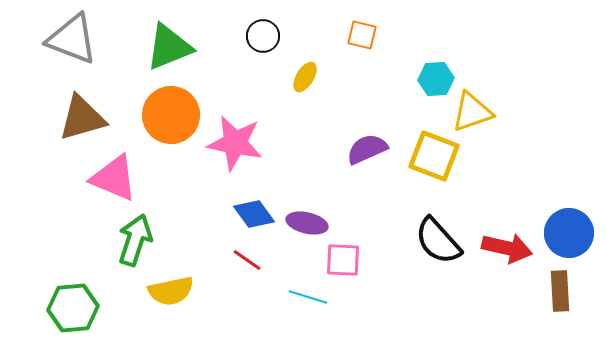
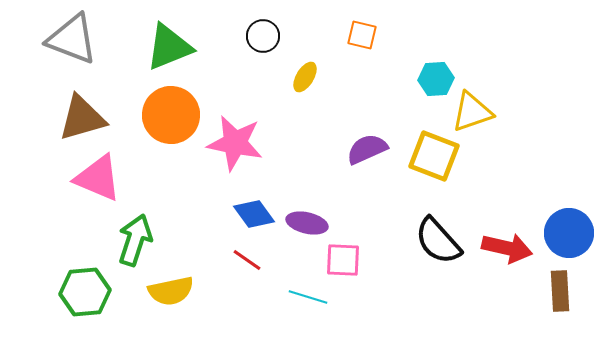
pink triangle: moved 16 px left
green hexagon: moved 12 px right, 16 px up
